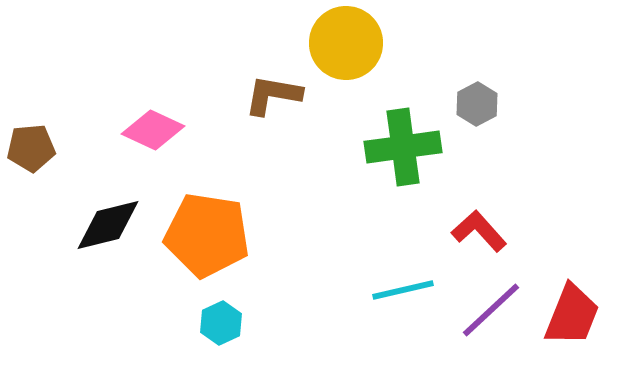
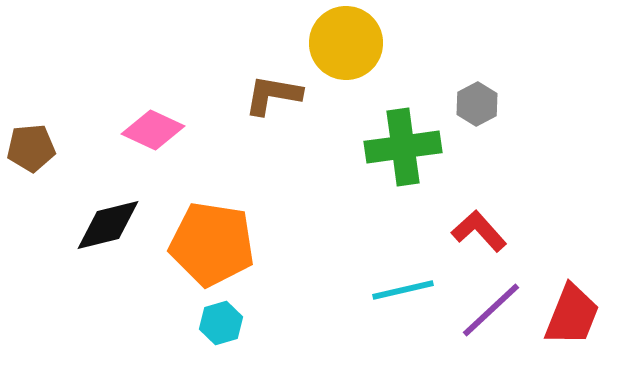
orange pentagon: moved 5 px right, 9 px down
cyan hexagon: rotated 9 degrees clockwise
